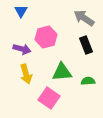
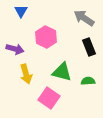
pink hexagon: rotated 20 degrees counterclockwise
black rectangle: moved 3 px right, 2 px down
purple arrow: moved 7 px left
green triangle: rotated 20 degrees clockwise
